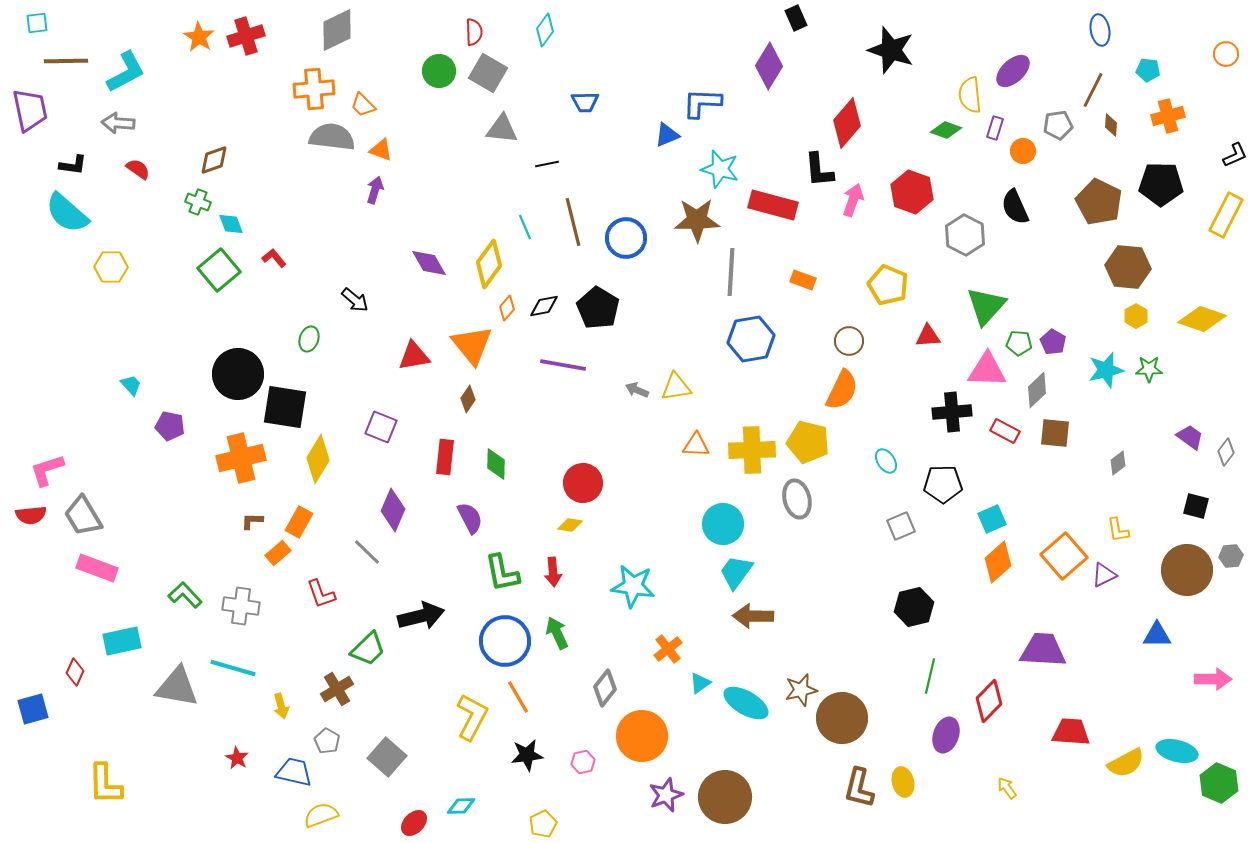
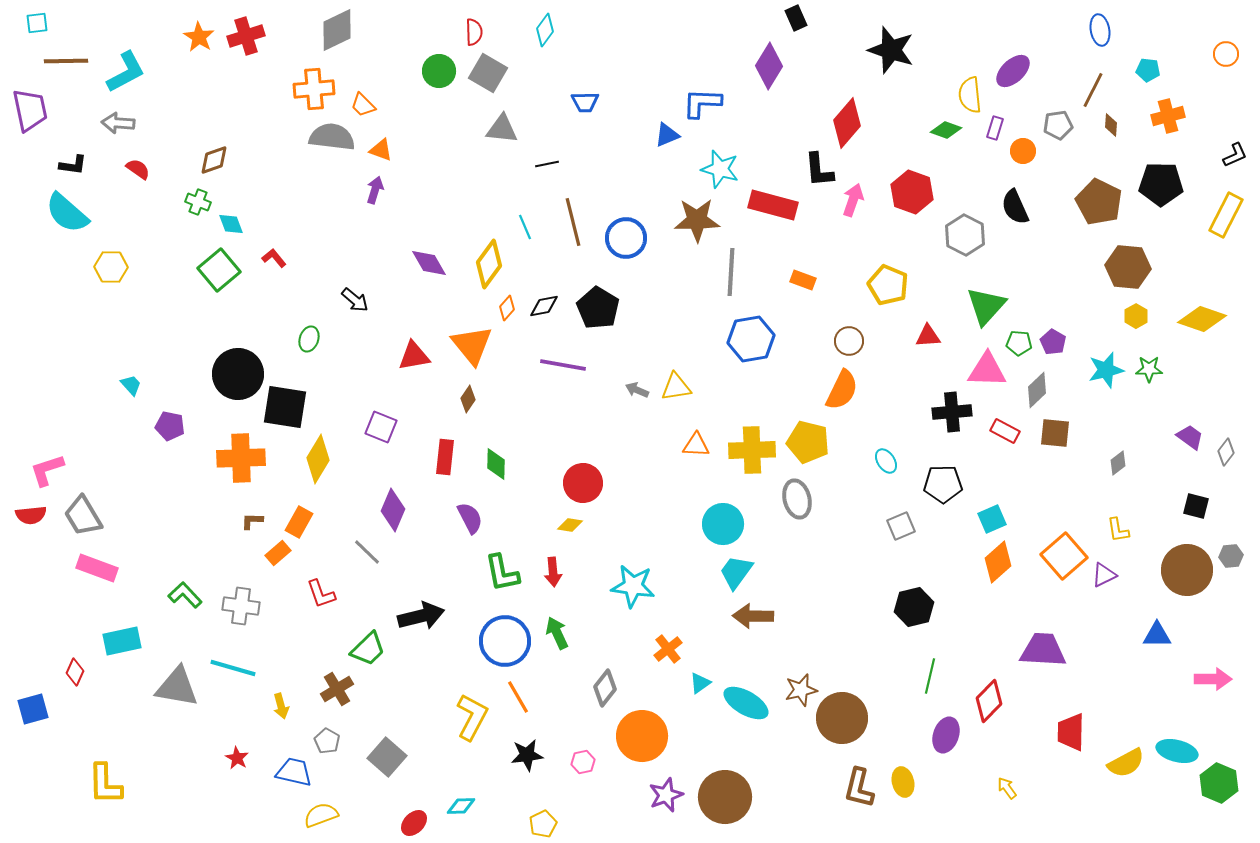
orange cross at (241, 458): rotated 12 degrees clockwise
red trapezoid at (1071, 732): rotated 93 degrees counterclockwise
